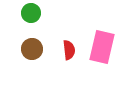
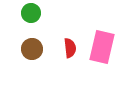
red semicircle: moved 1 px right, 2 px up
